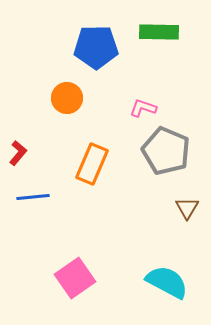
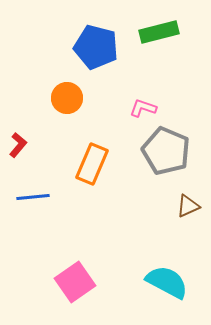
green rectangle: rotated 15 degrees counterclockwise
blue pentagon: rotated 15 degrees clockwise
red L-shape: moved 8 px up
brown triangle: moved 1 px right, 2 px up; rotated 35 degrees clockwise
pink square: moved 4 px down
